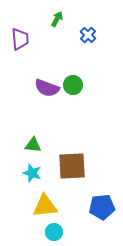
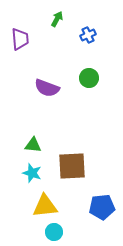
blue cross: rotated 21 degrees clockwise
green circle: moved 16 px right, 7 px up
